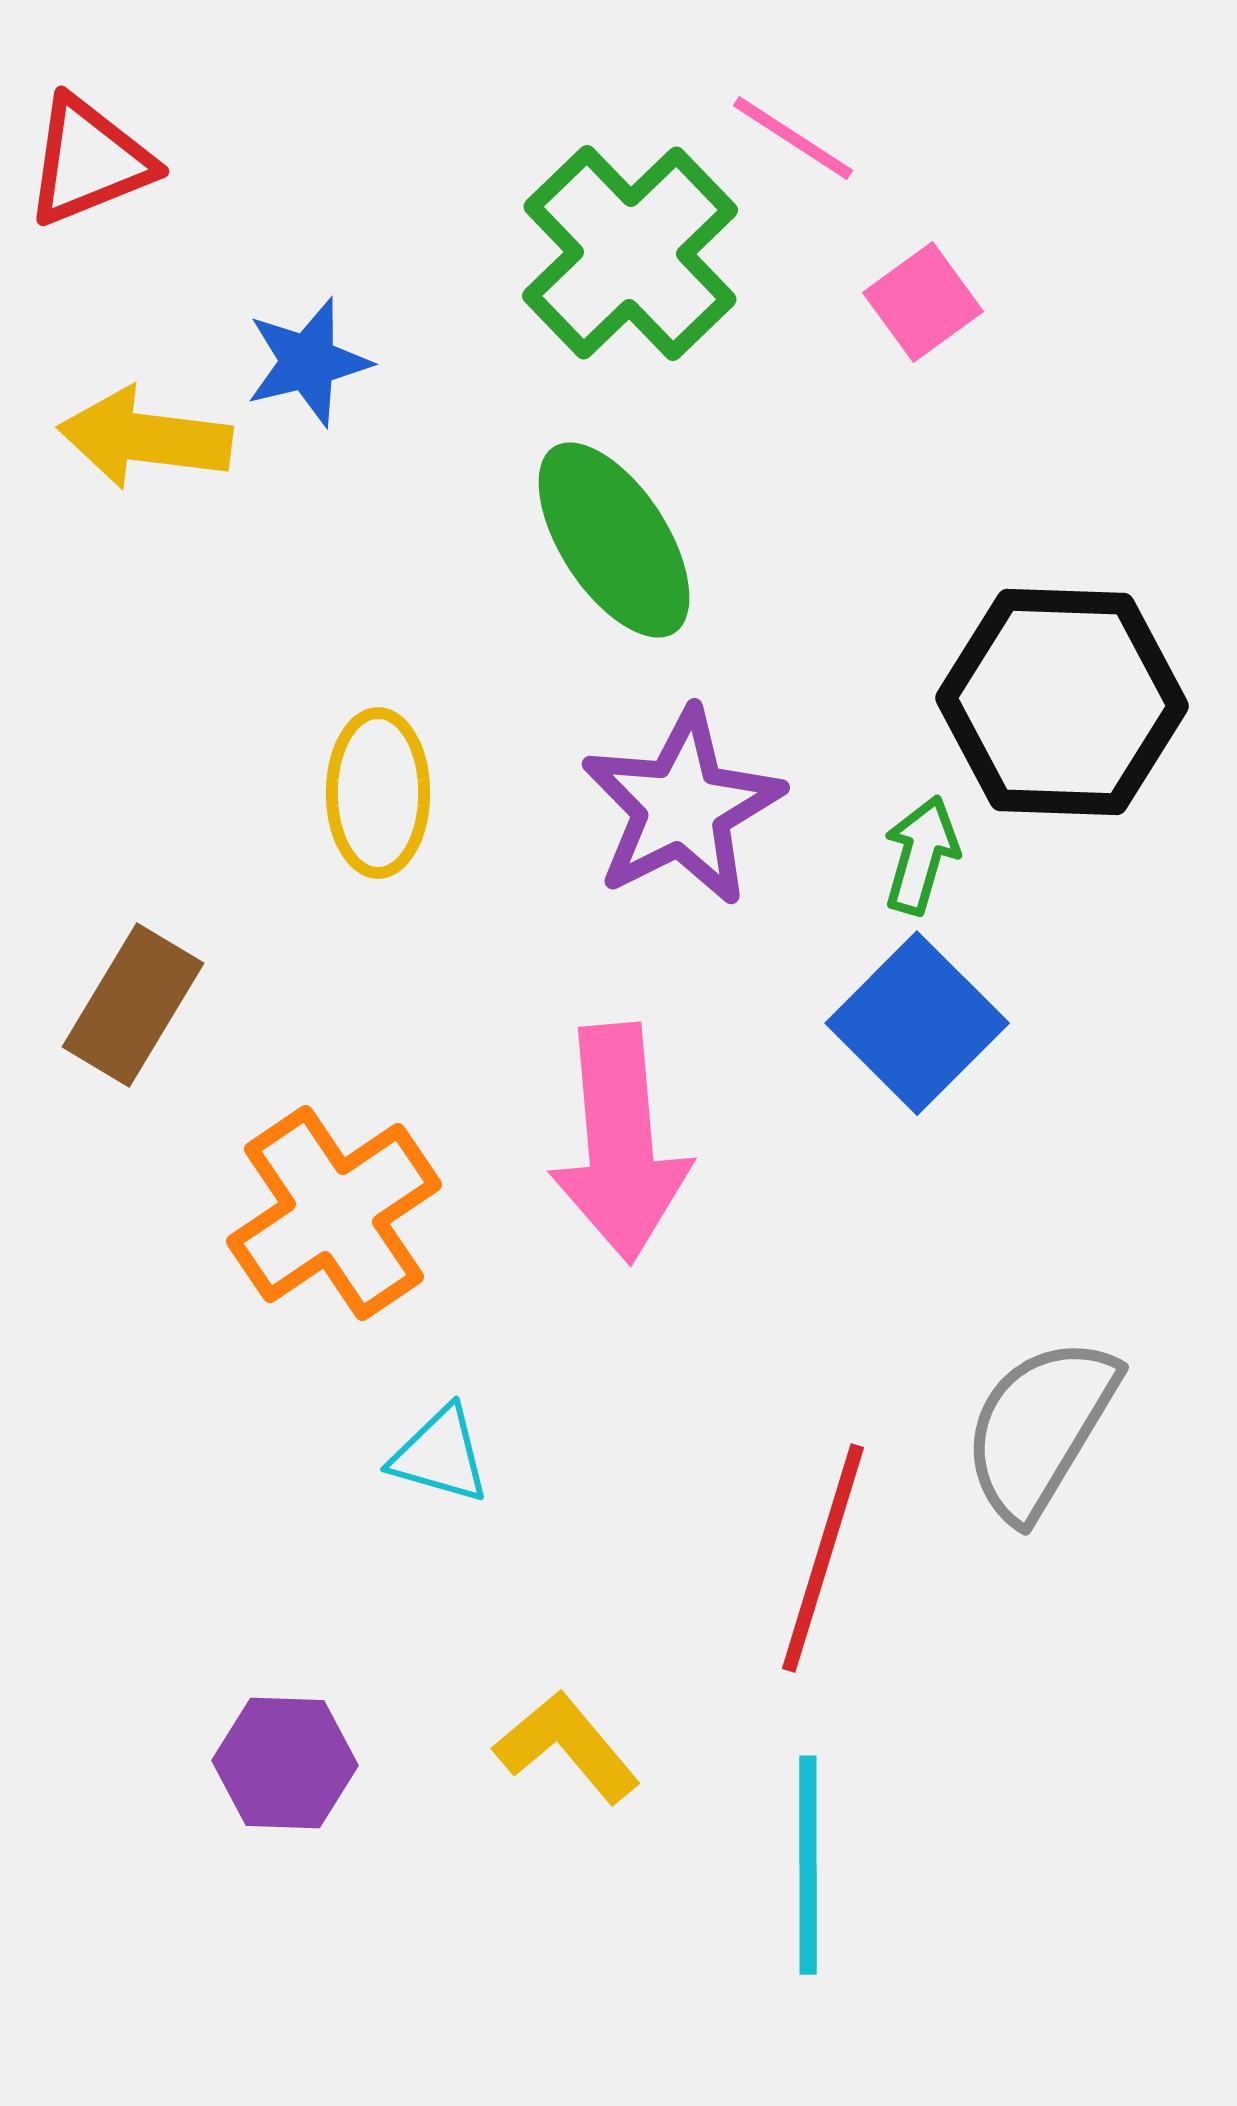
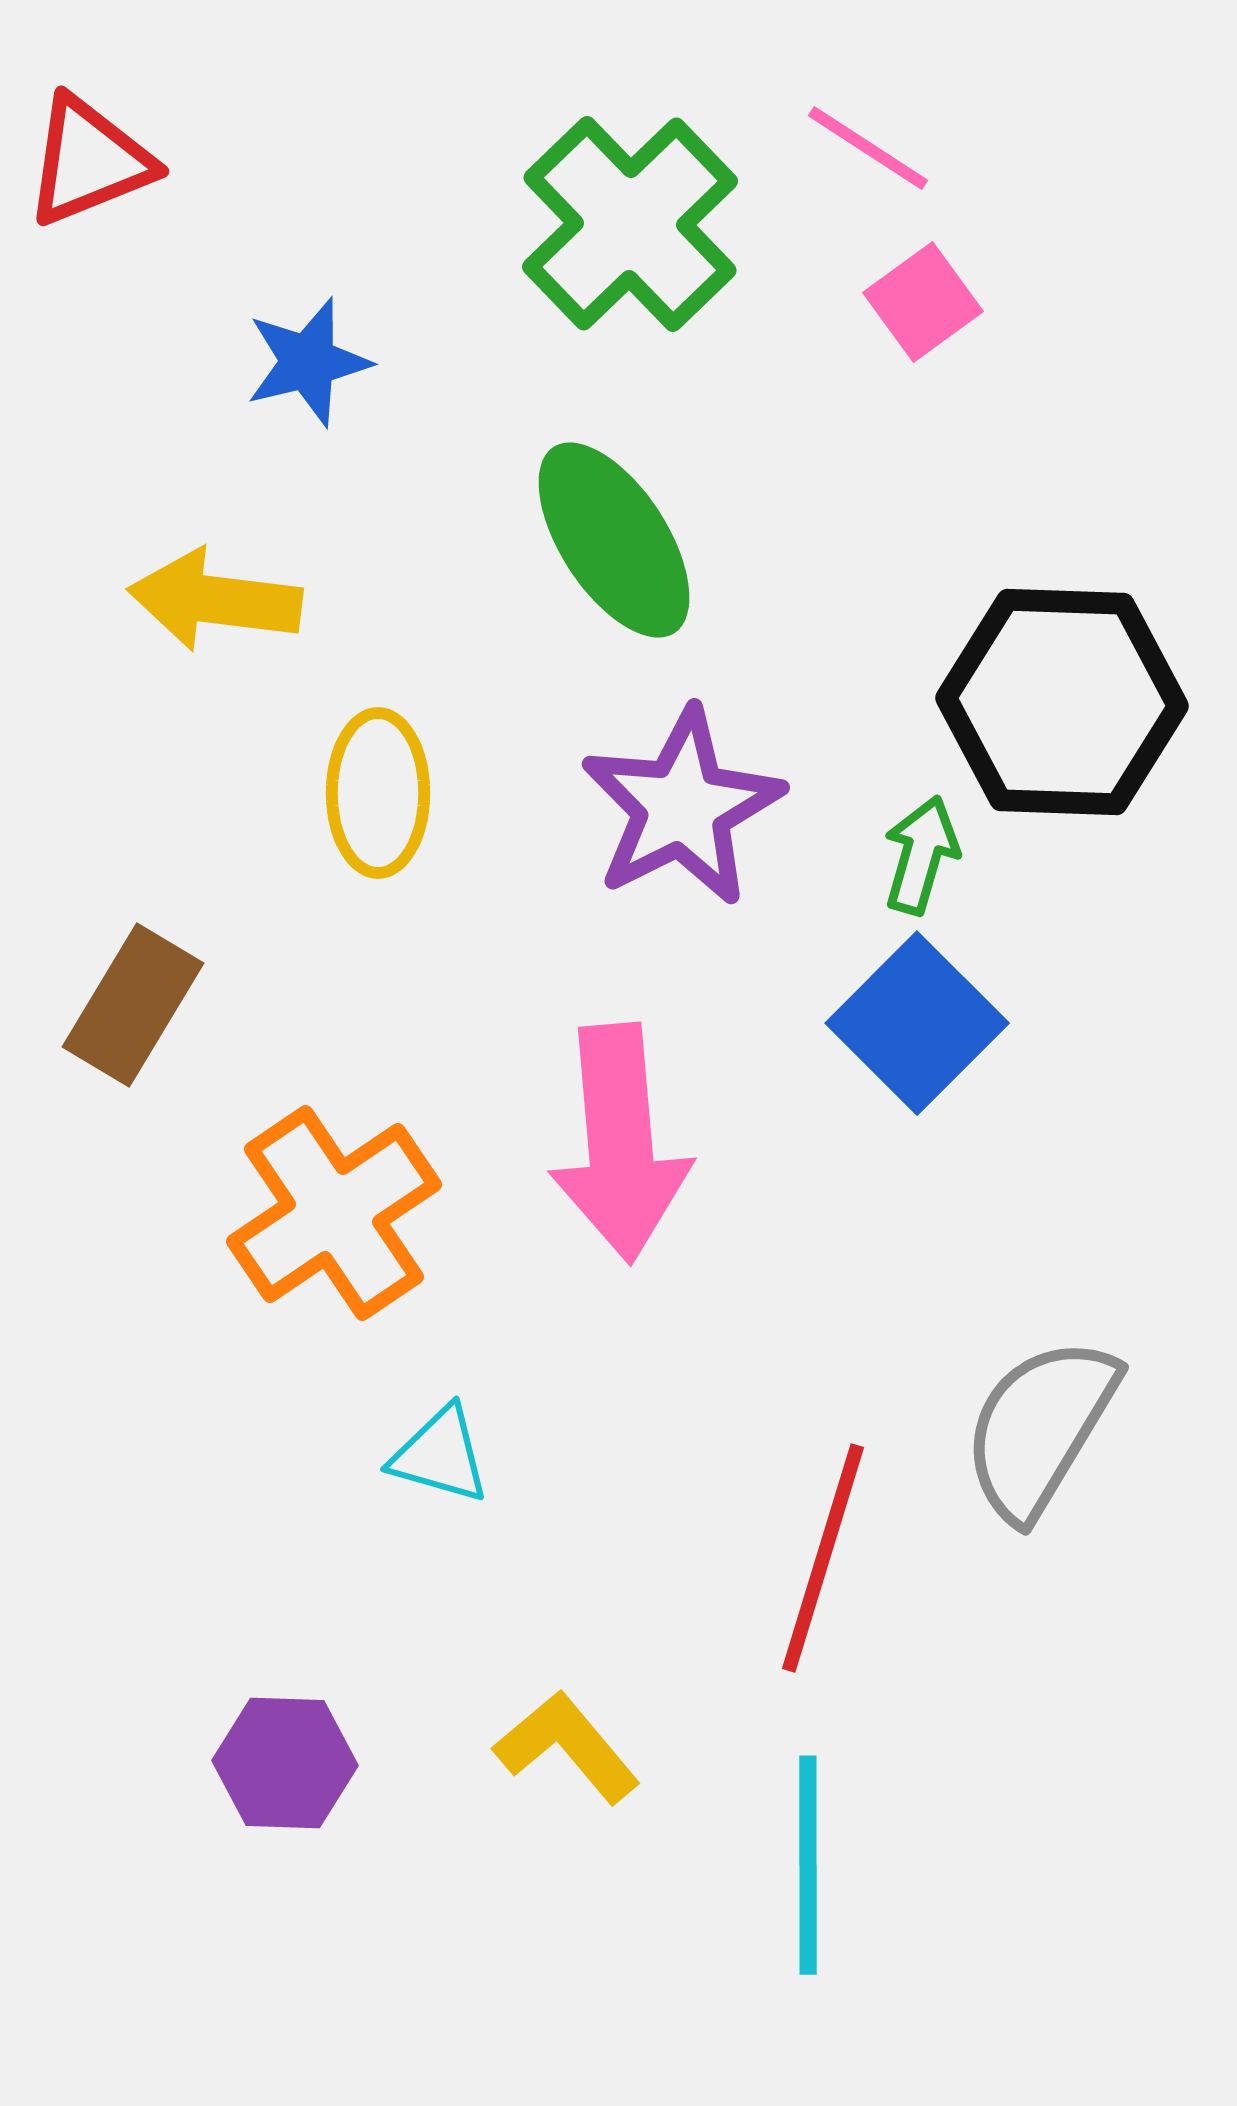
pink line: moved 75 px right, 10 px down
green cross: moved 29 px up
yellow arrow: moved 70 px right, 162 px down
